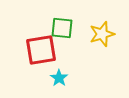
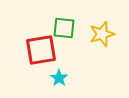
green square: moved 2 px right
